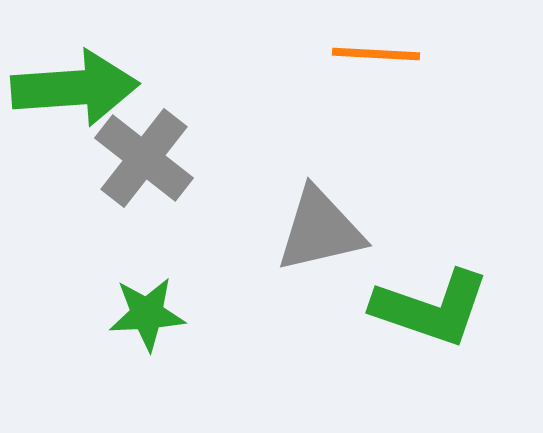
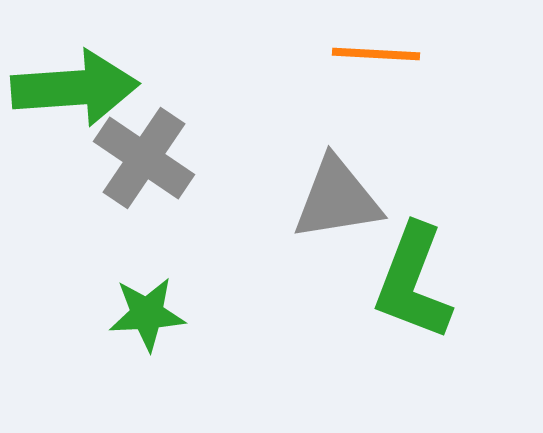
gray cross: rotated 4 degrees counterclockwise
gray triangle: moved 17 px right, 31 px up; rotated 4 degrees clockwise
green L-shape: moved 18 px left, 26 px up; rotated 92 degrees clockwise
